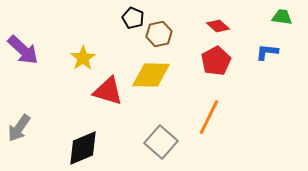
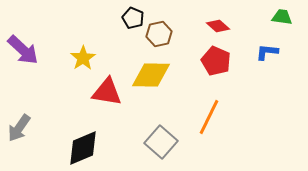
red pentagon: rotated 20 degrees counterclockwise
red triangle: moved 1 px left, 1 px down; rotated 8 degrees counterclockwise
